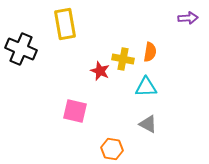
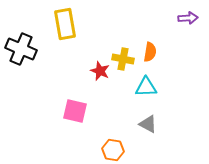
orange hexagon: moved 1 px right, 1 px down
